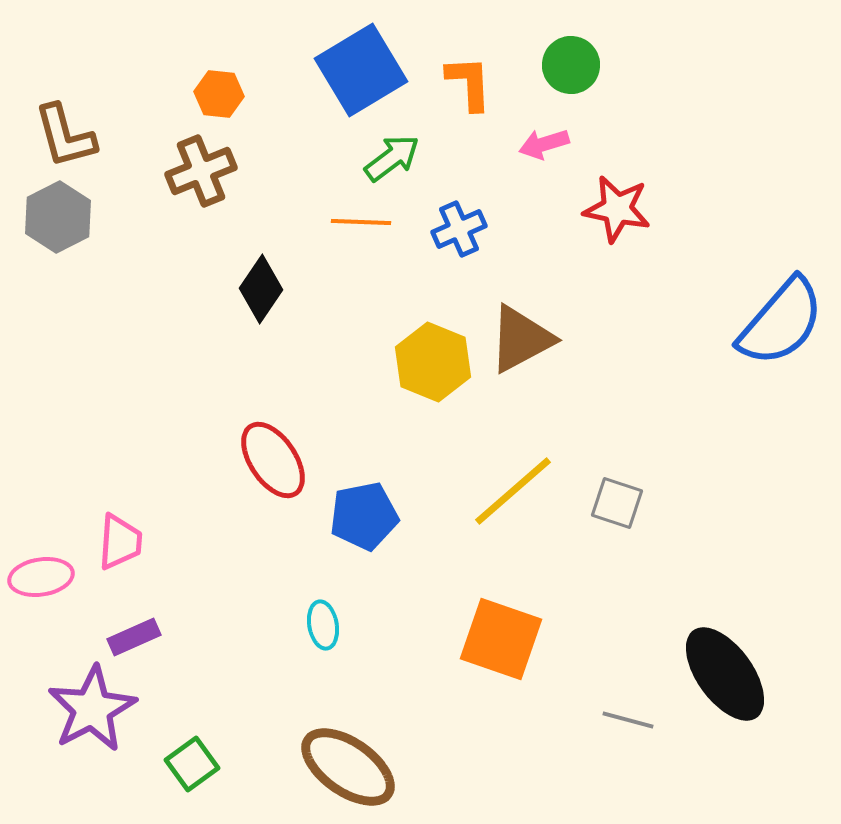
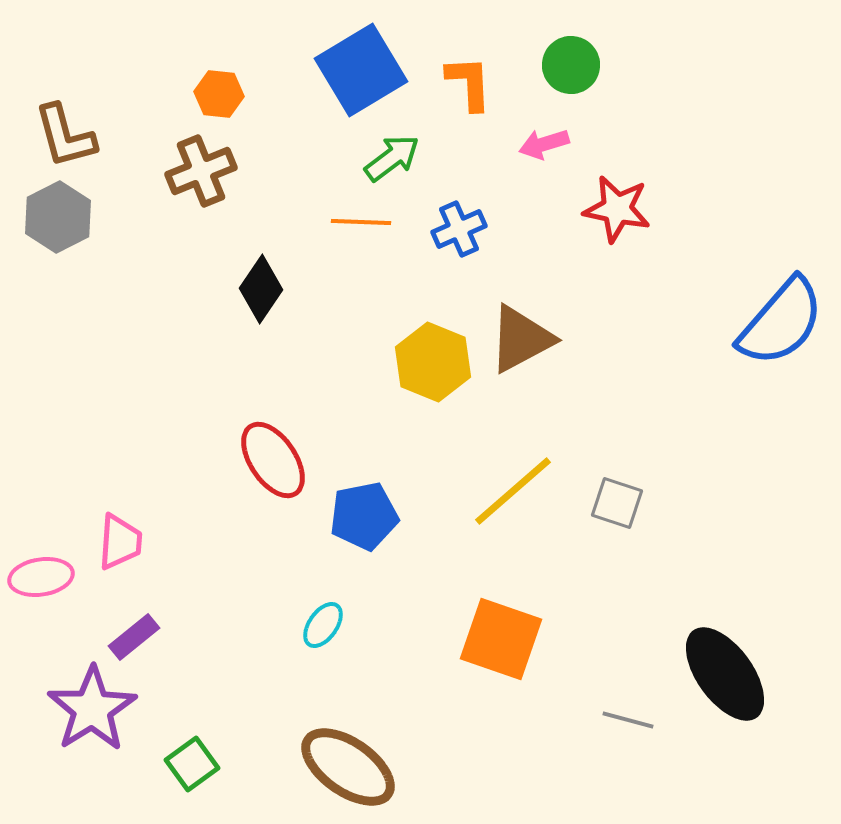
cyan ellipse: rotated 45 degrees clockwise
purple rectangle: rotated 15 degrees counterclockwise
purple star: rotated 4 degrees counterclockwise
